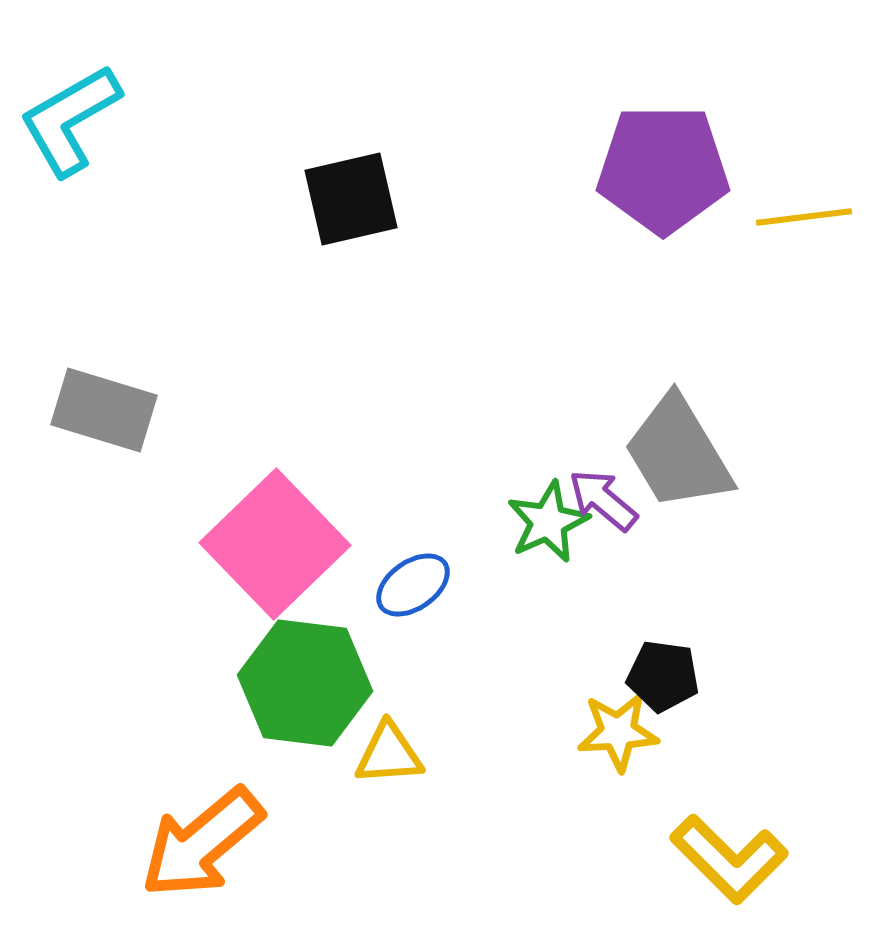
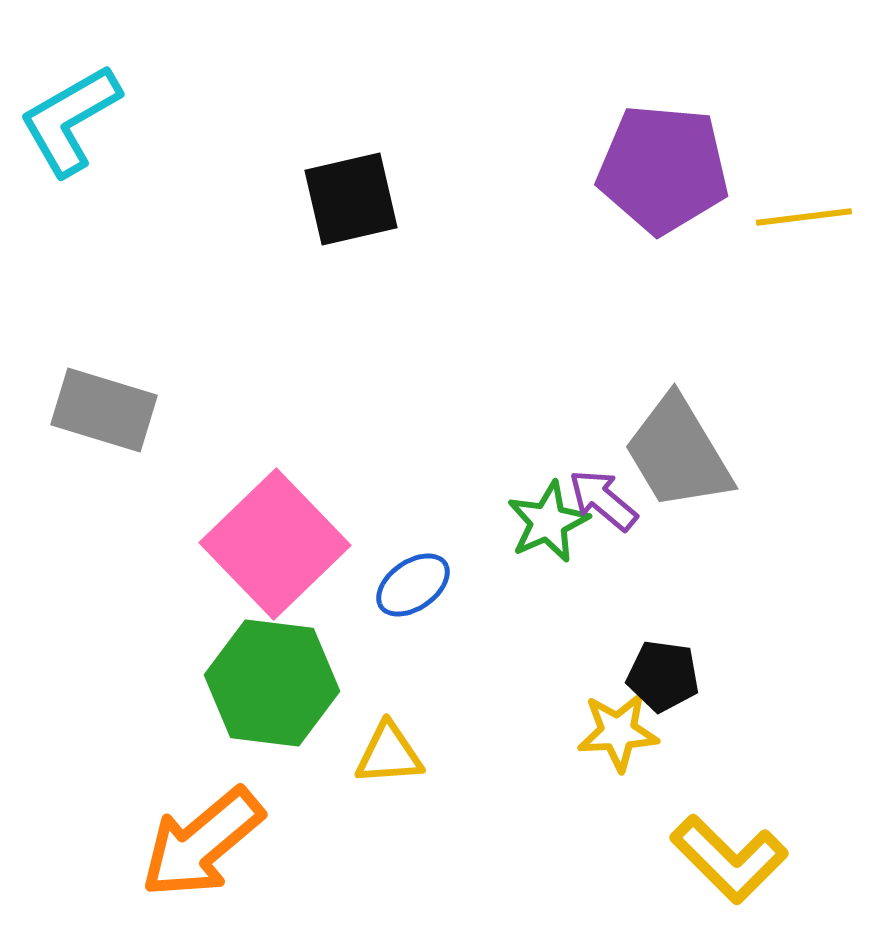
purple pentagon: rotated 5 degrees clockwise
green hexagon: moved 33 px left
